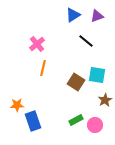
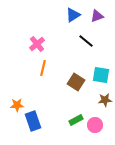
cyan square: moved 4 px right
brown star: rotated 24 degrees clockwise
